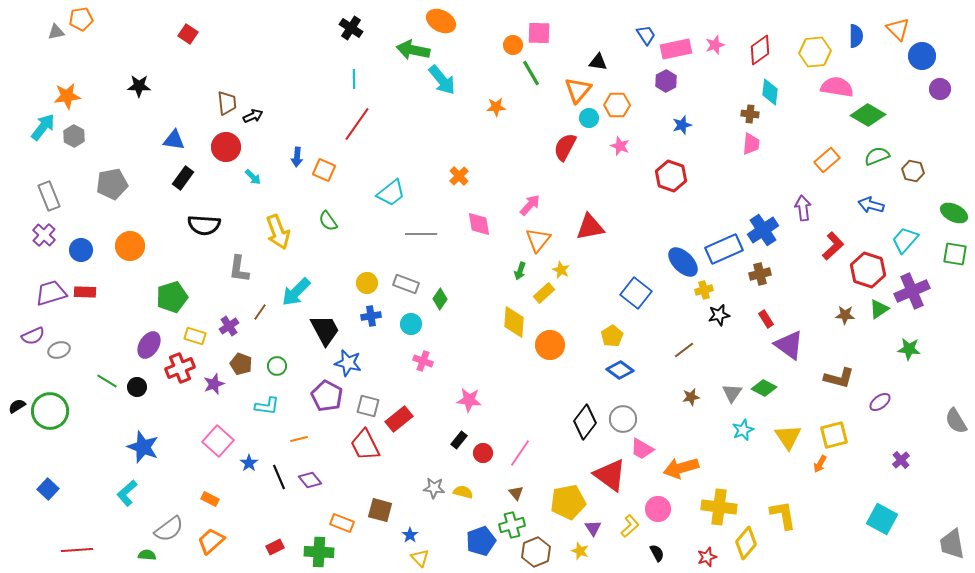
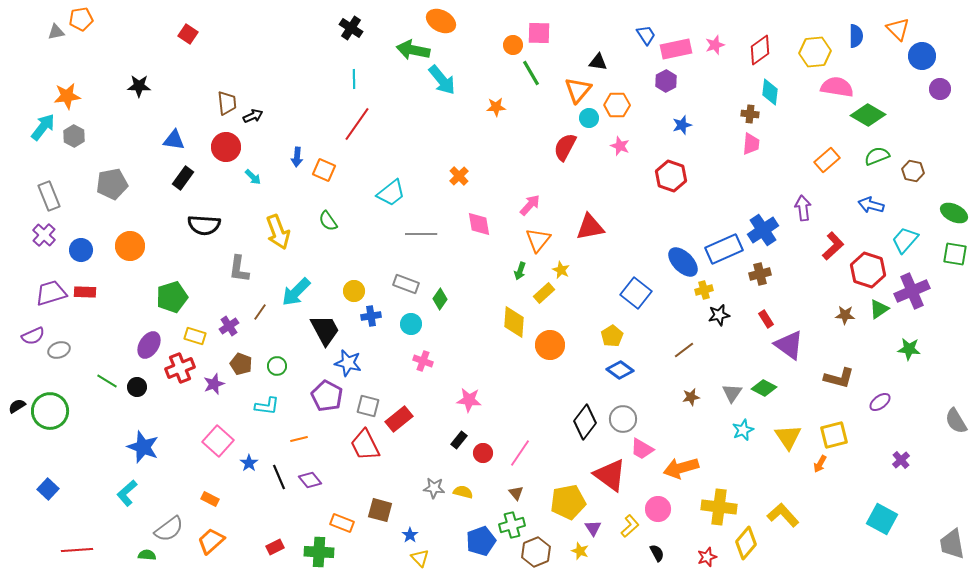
yellow circle at (367, 283): moved 13 px left, 8 px down
yellow L-shape at (783, 515): rotated 32 degrees counterclockwise
